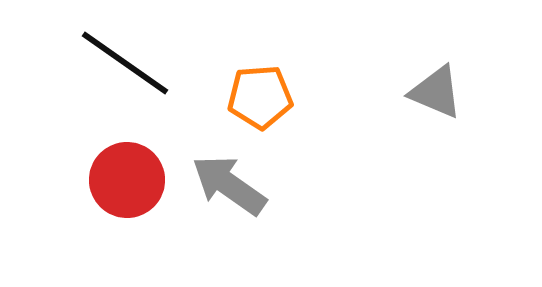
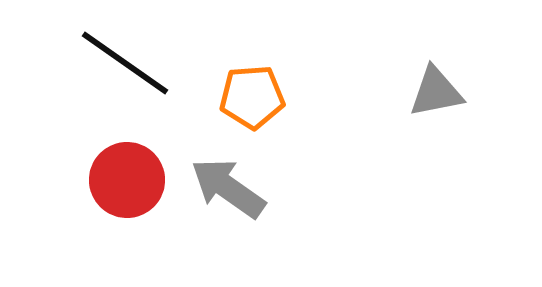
gray triangle: rotated 34 degrees counterclockwise
orange pentagon: moved 8 px left
gray arrow: moved 1 px left, 3 px down
